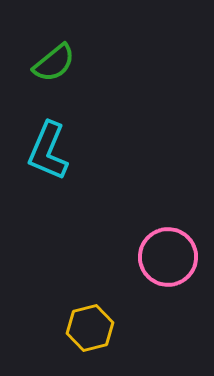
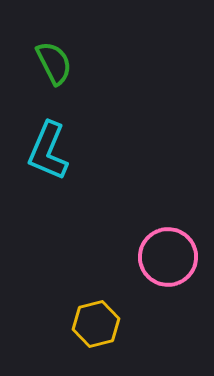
green semicircle: rotated 78 degrees counterclockwise
yellow hexagon: moved 6 px right, 4 px up
